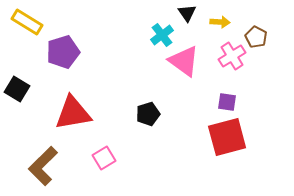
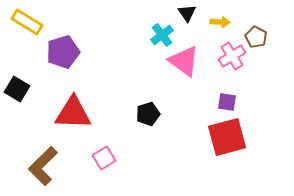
red triangle: rotated 12 degrees clockwise
